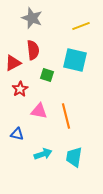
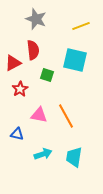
gray star: moved 4 px right, 1 px down
pink triangle: moved 4 px down
orange line: rotated 15 degrees counterclockwise
